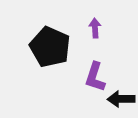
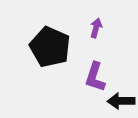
purple arrow: moved 1 px right; rotated 18 degrees clockwise
black arrow: moved 2 px down
